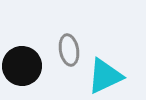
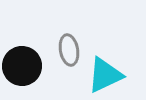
cyan triangle: moved 1 px up
